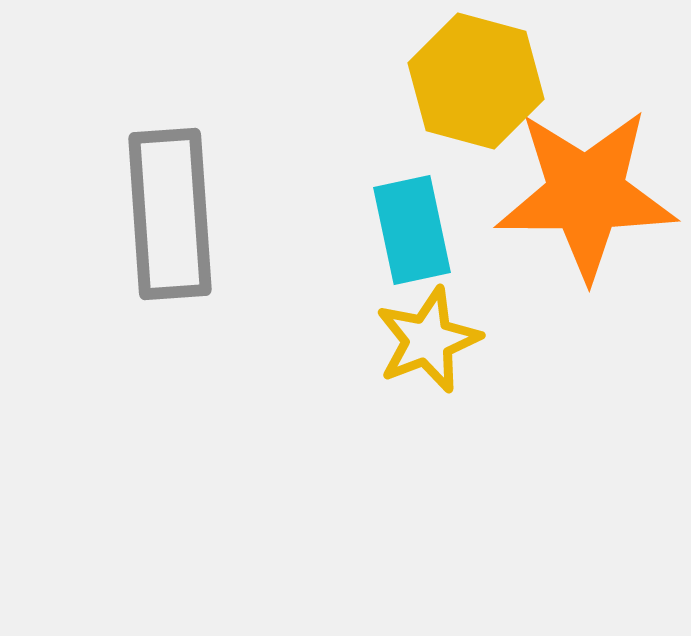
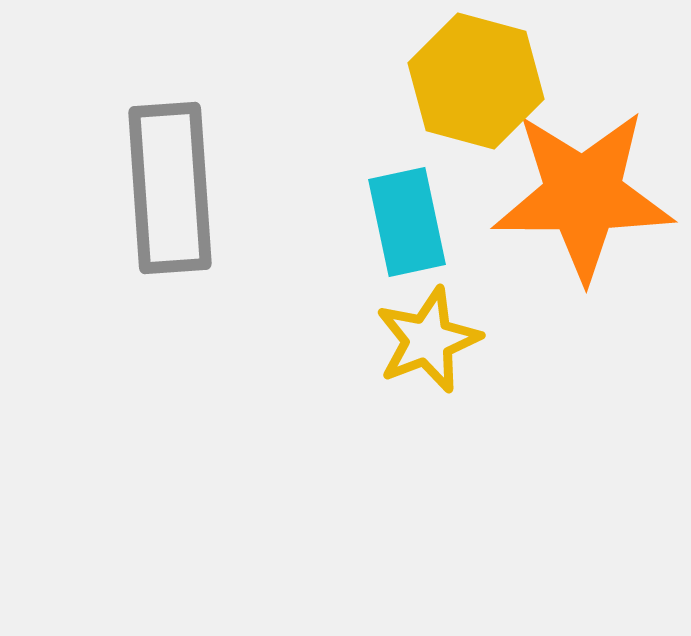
orange star: moved 3 px left, 1 px down
gray rectangle: moved 26 px up
cyan rectangle: moved 5 px left, 8 px up
